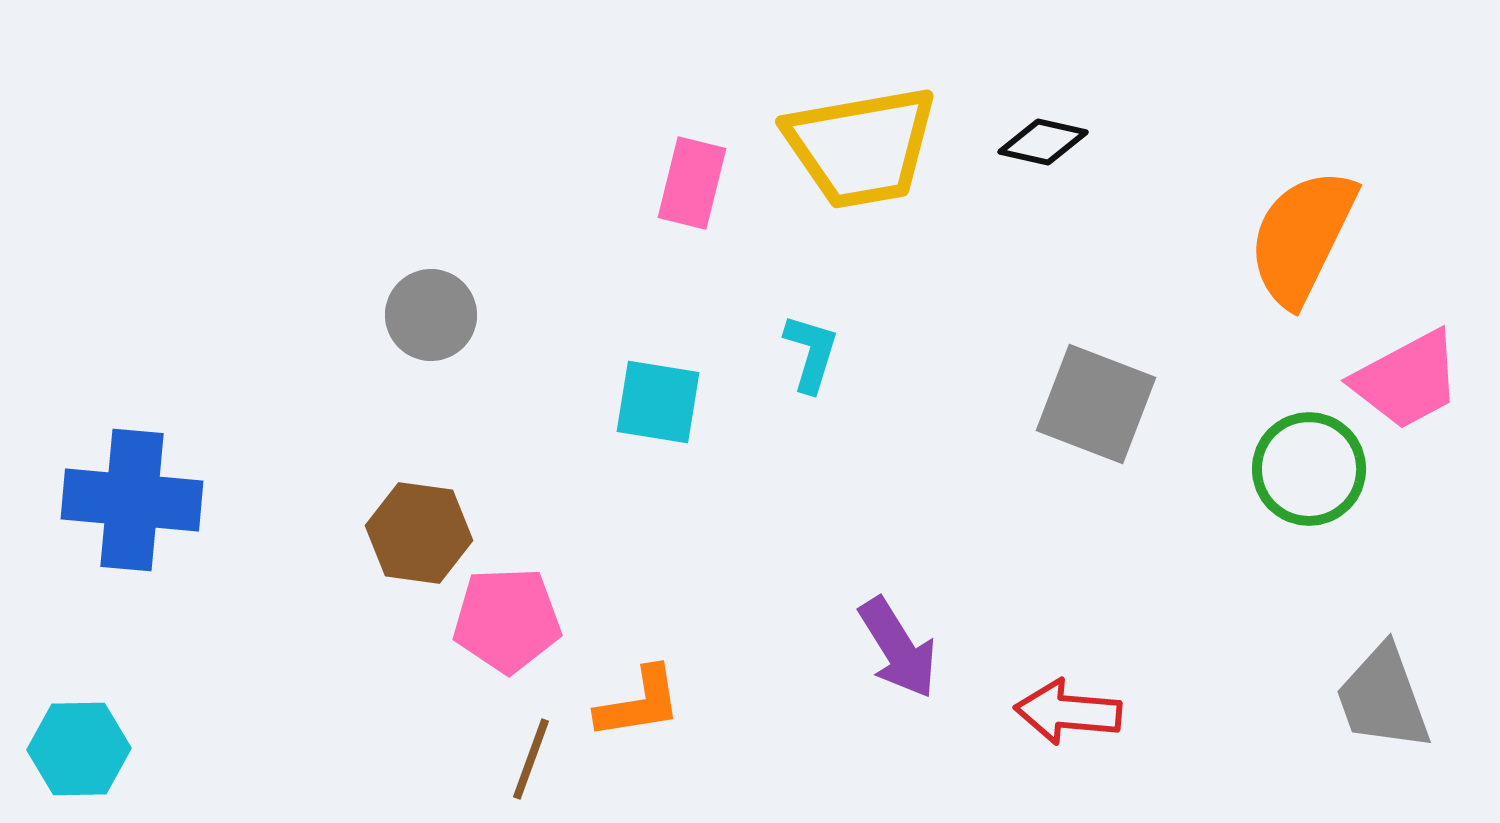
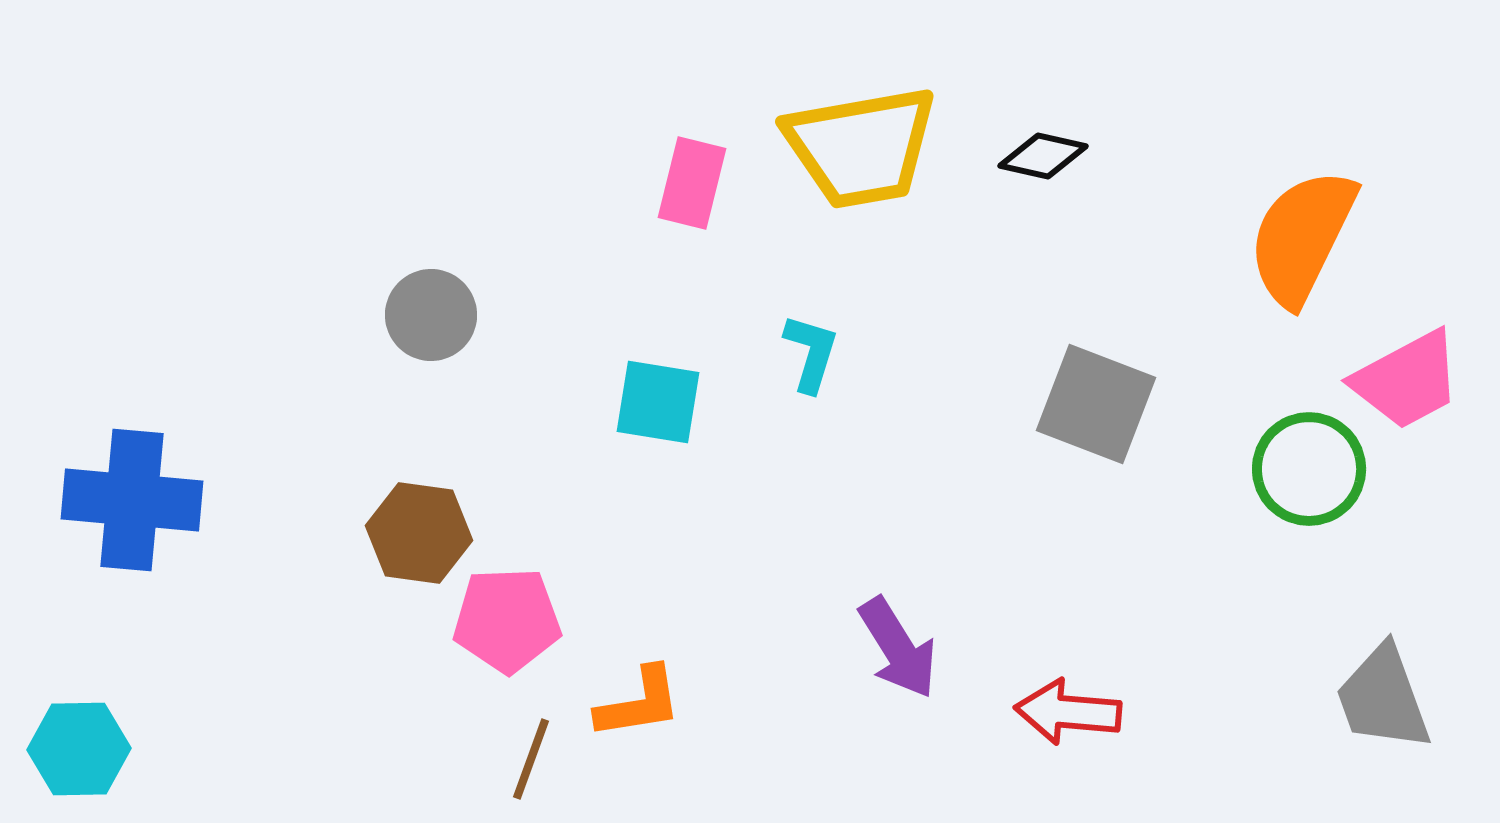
black diamond: moved 14 px down
